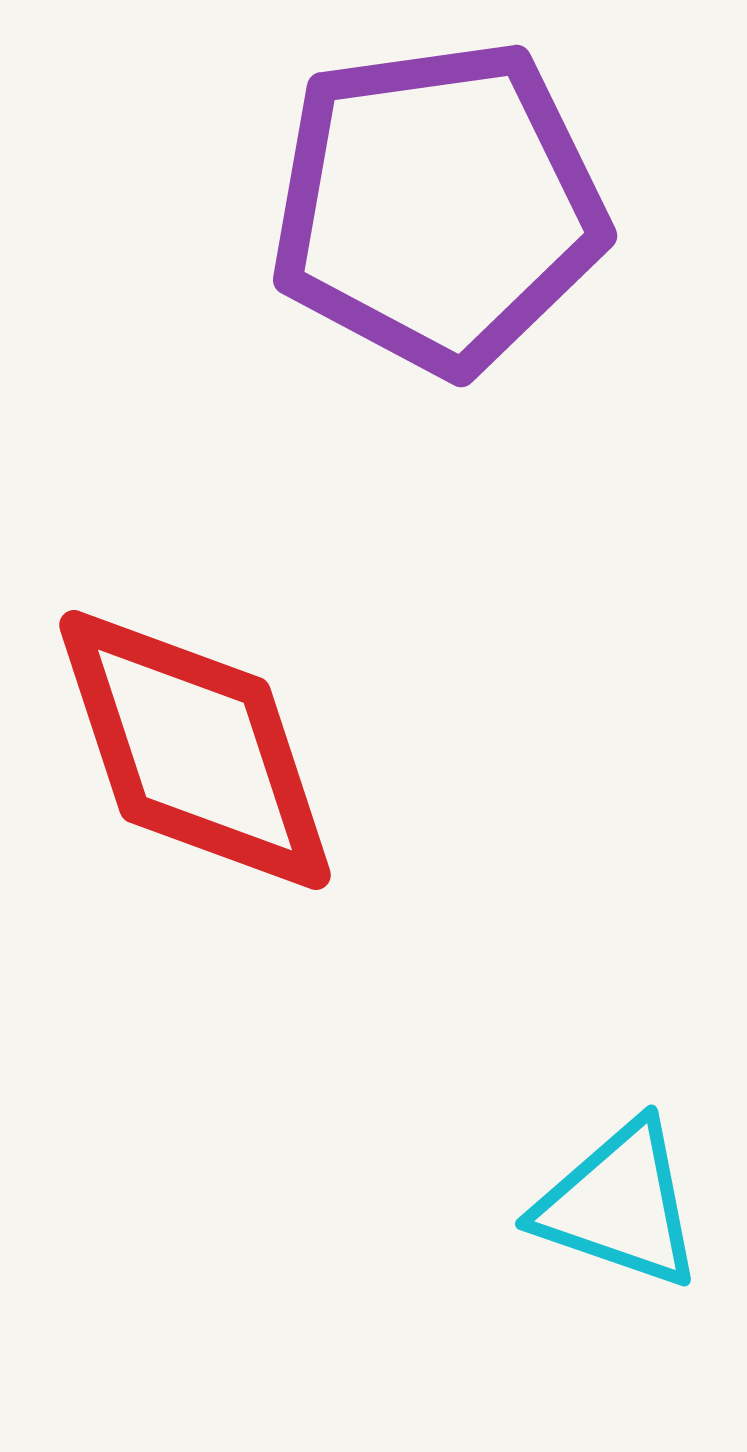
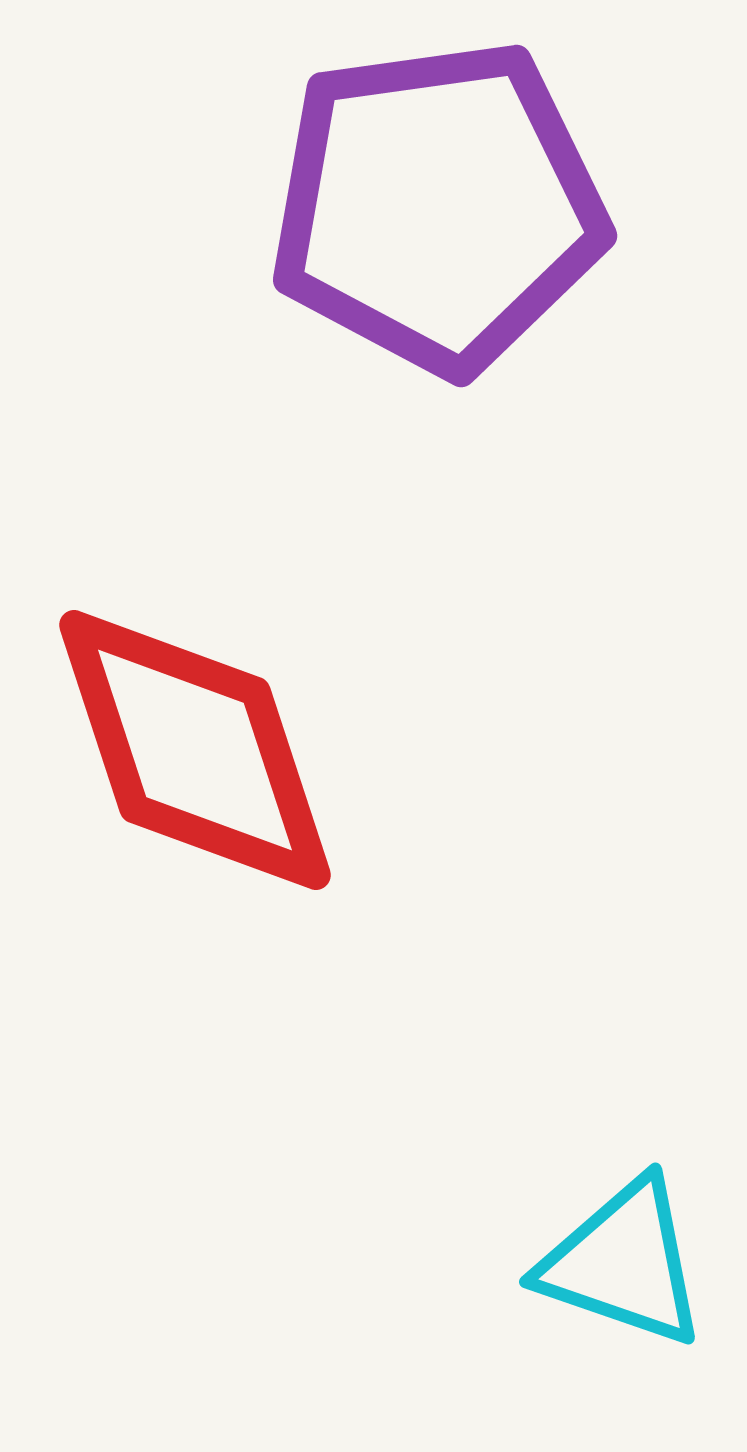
cyan triangle: moved 4 px right, 58 px down
